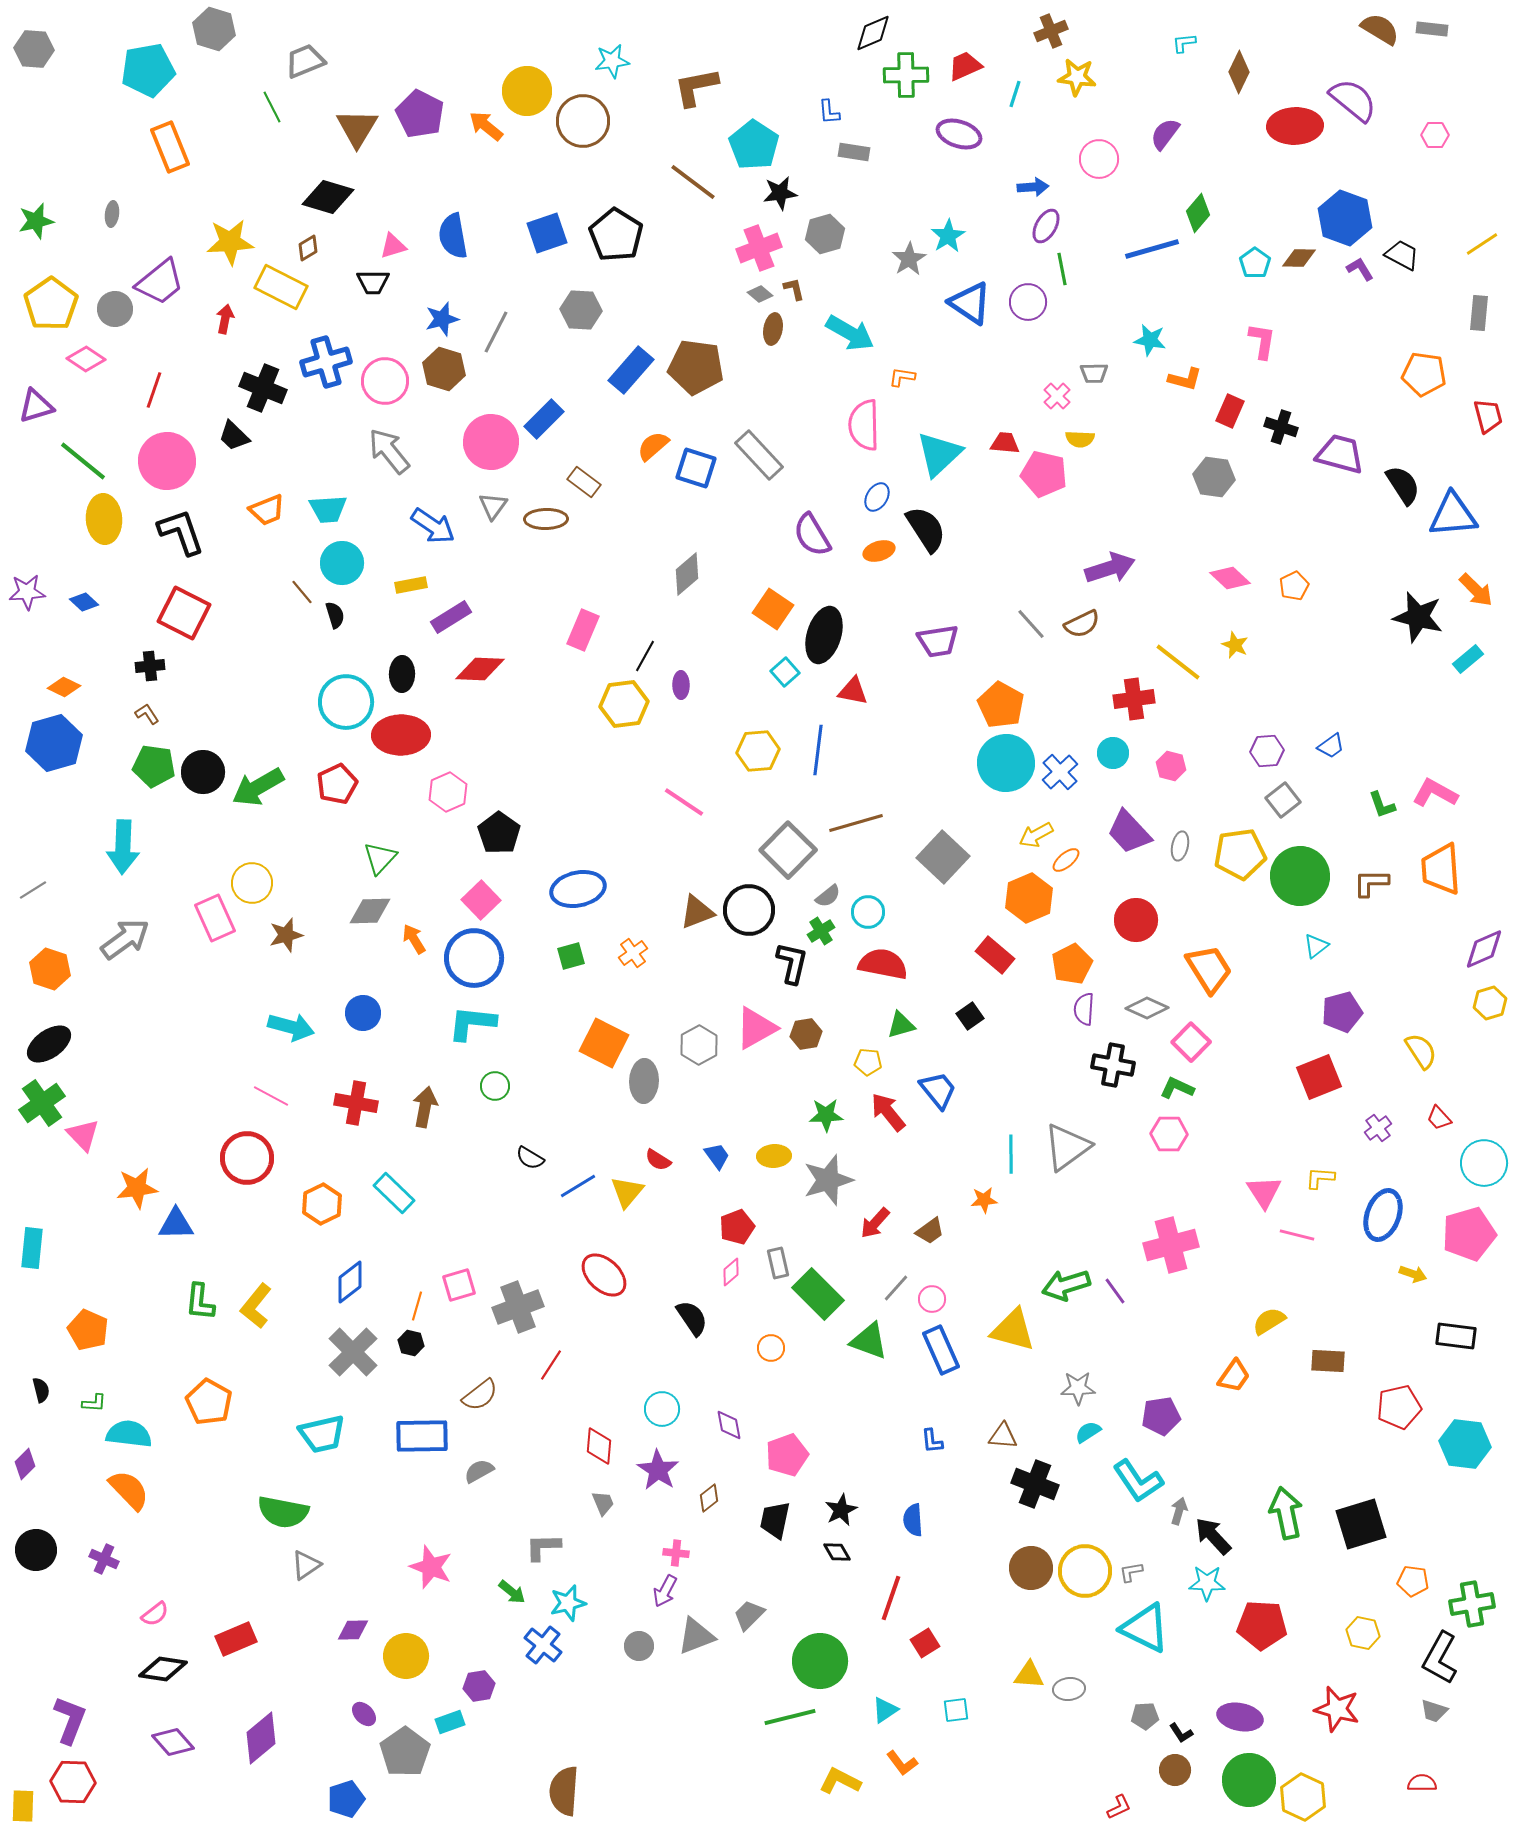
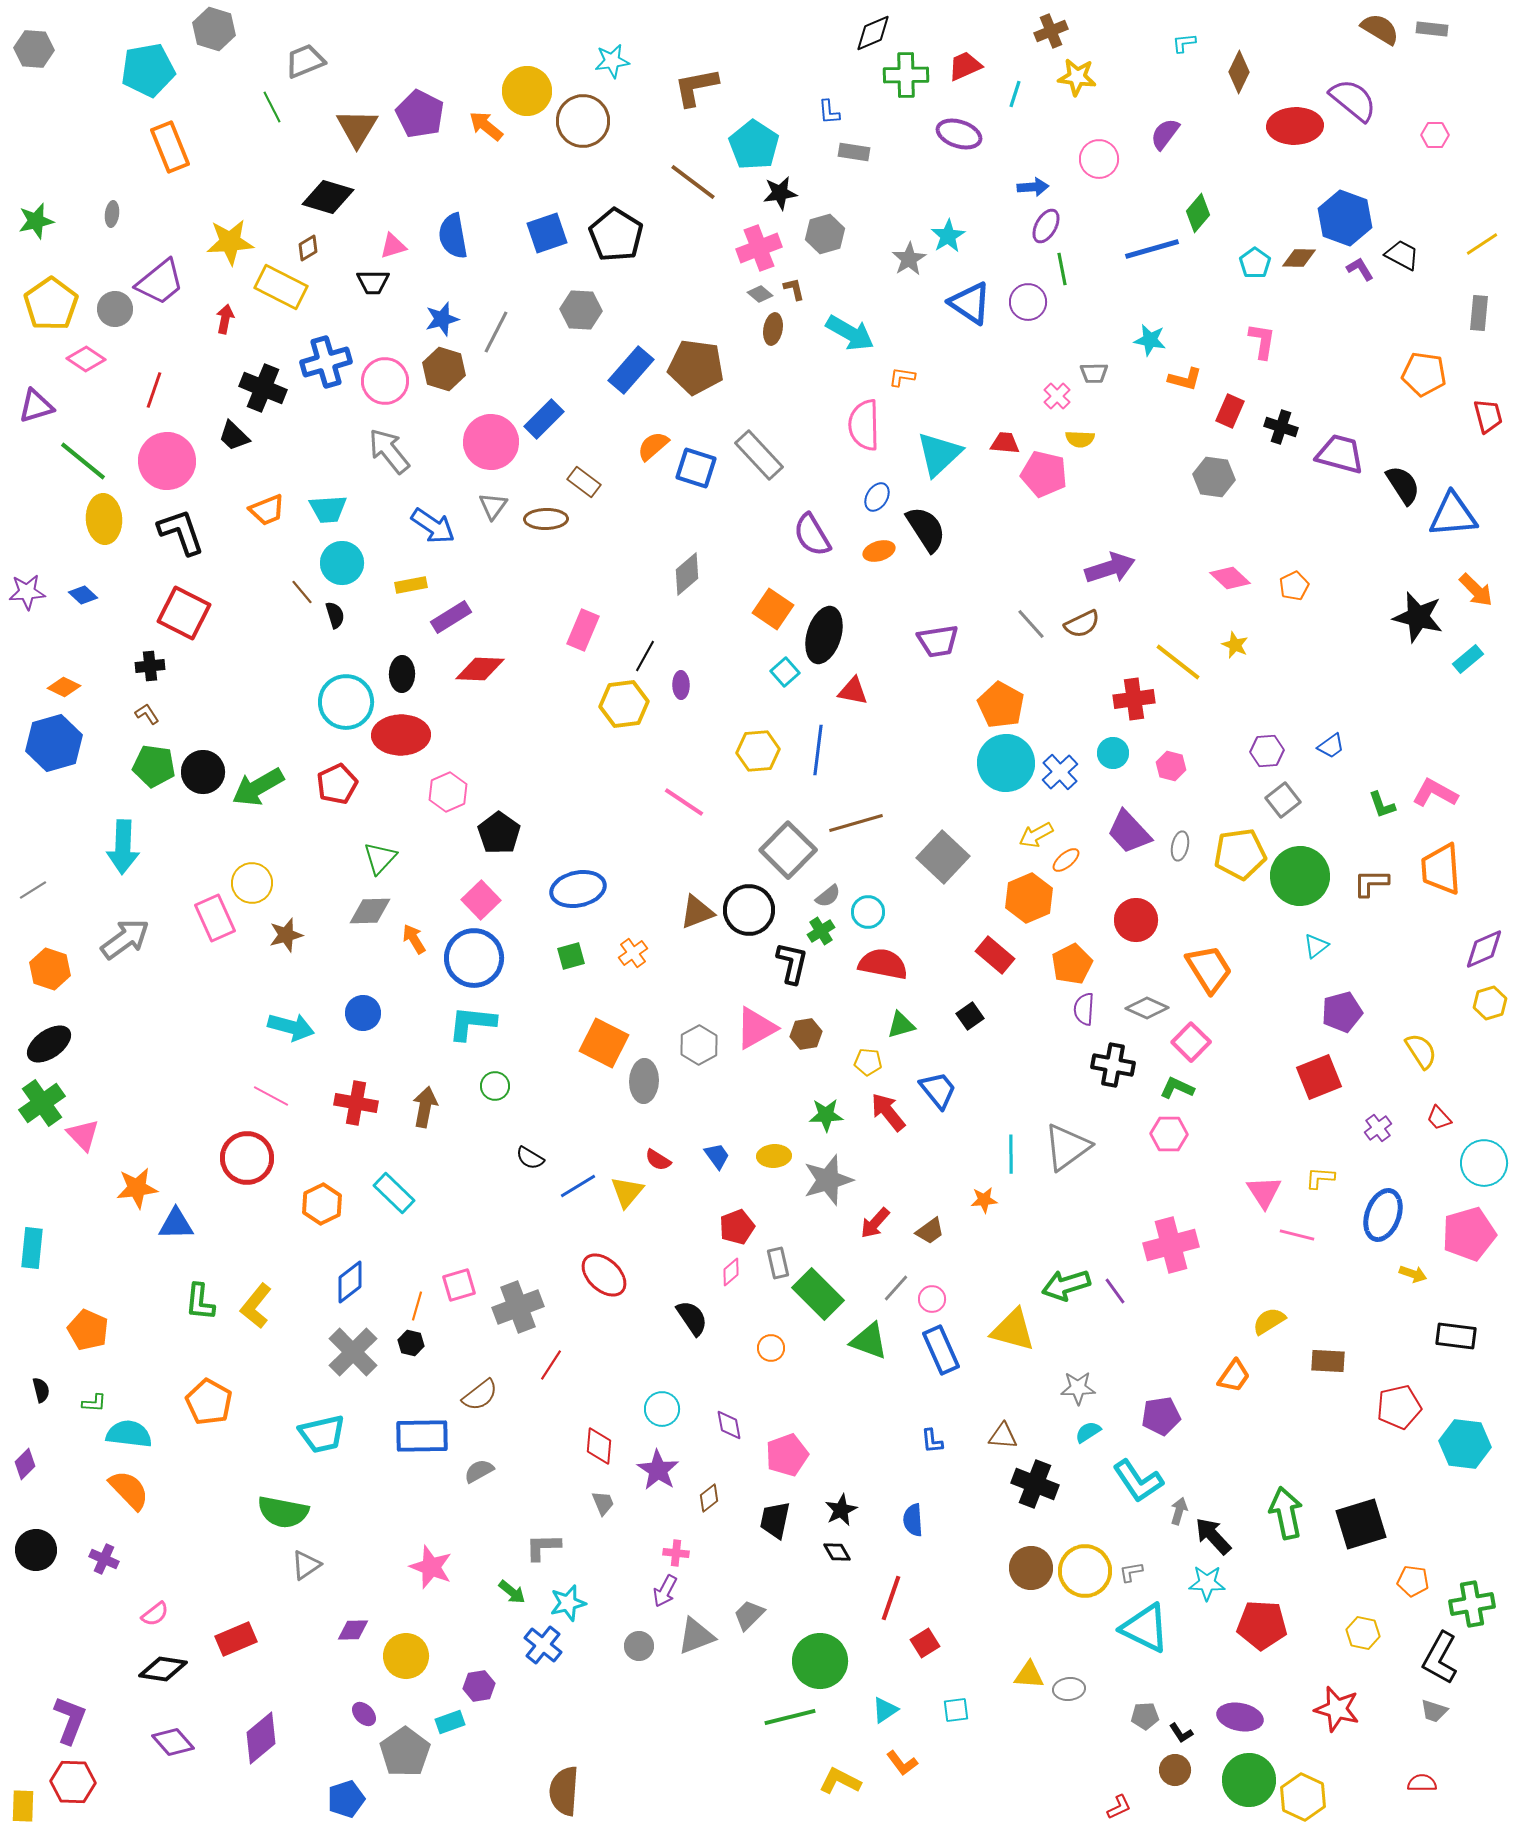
blue diamond at (84, 602): moved 1 px left, 7 px up
